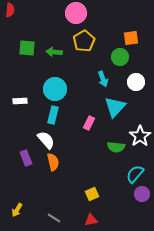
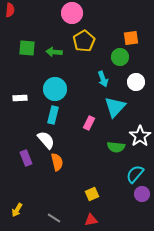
pink circle: moved 4 px left
white rectangle: moved 3 px up
orange semicircle: moved 4 px right
